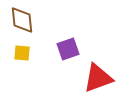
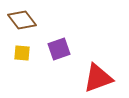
brown diamond: rotated 32 degrees counterclockwise
purple square: moved 9 px left
